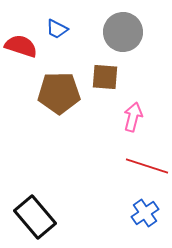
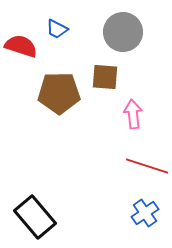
pink arrow: moved 3 px up; rotated 20 degrees counterclockwise
